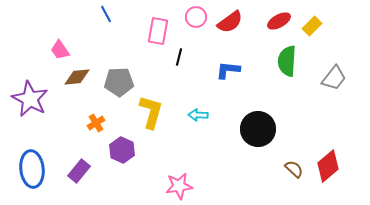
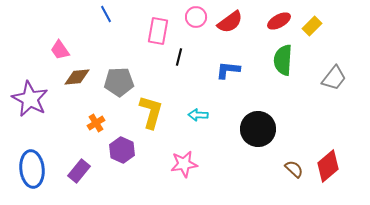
green semicircle: moved 4 px left, 1 px up
pink star: moved 5 px right, 22 px up
